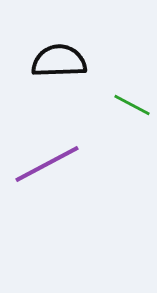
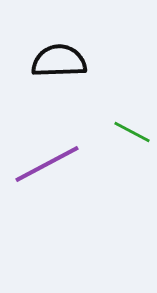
green line: moved 27 px down
